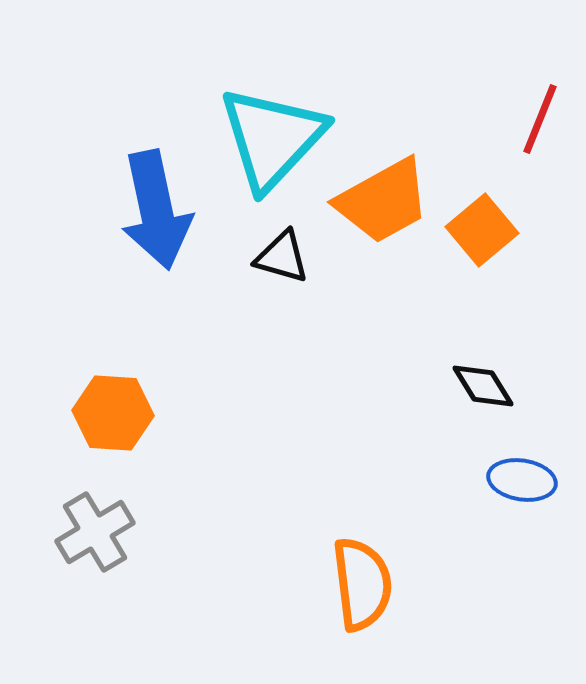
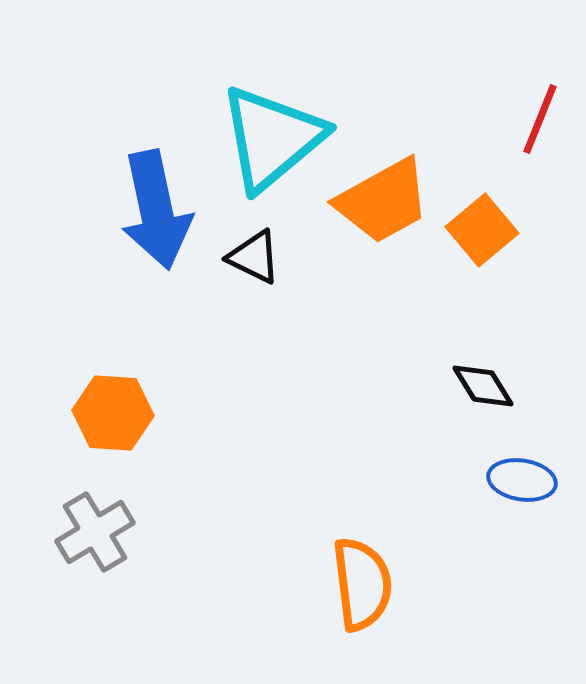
cyan triangle: rotated 7 degrees clockwise
black triangle: moved 28 px left; rotated 10 degrees clockwise
